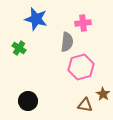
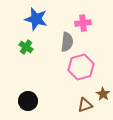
green cross: moved 7 px right, 1 px up
brown triangle: rotated 28 degrees counterclockwise
